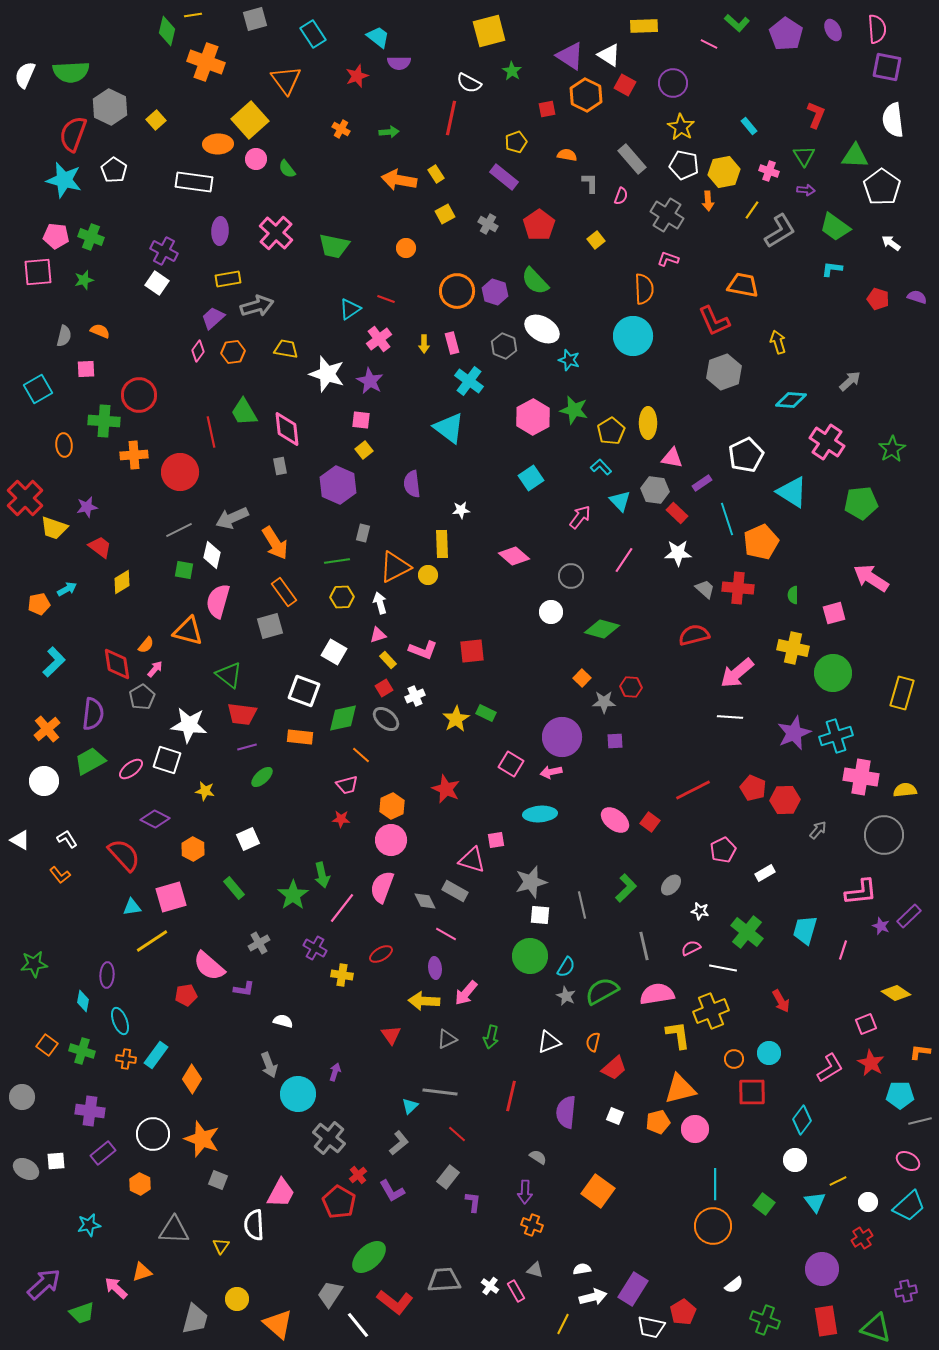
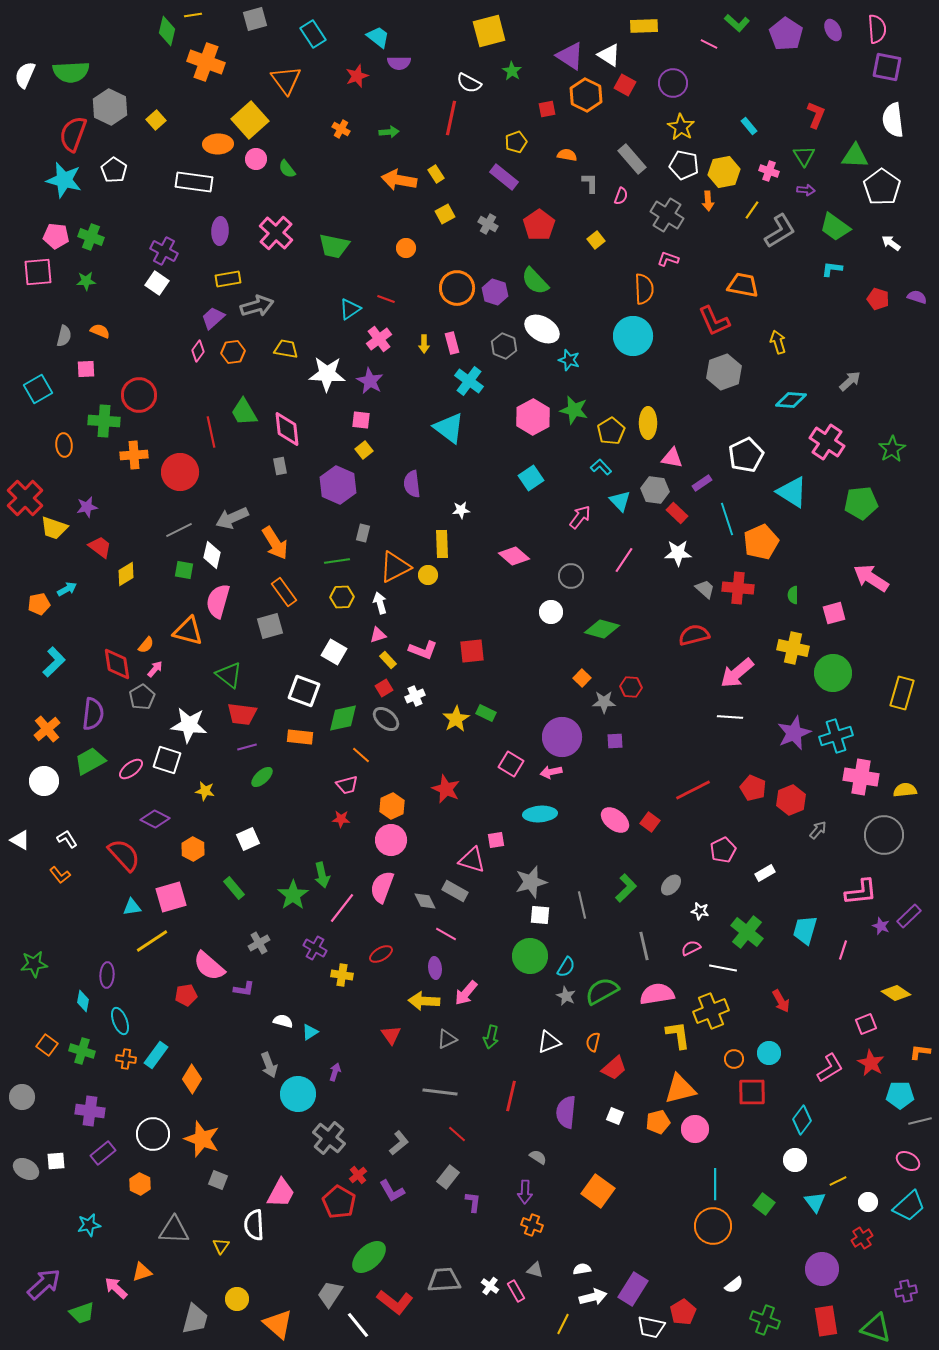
green star at (84, 280): moved 2 px right, 1 px down; rotated 12 degrees clockwise
orange circle at (457, 291): moved 3 px up
white star at (327, 374): rotated 15 degrees counterclockwise
yellow diamond at (122, 582): moved 4 px right, 8 px up
red hexagon at (785, 800): moved 6 px right; rotated 20 degrees counterclockwise
cyan triangle at (410, 1106): moved 100 px left, 74 px up; rotated 12 degrees clockwise
